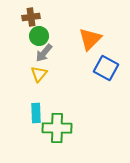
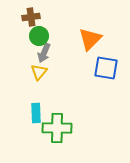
gray arrow: rotated 18 degrees counterclockwise
blue square: rotated 20 degrees counterclockwise
yellow triangle: moved 2 px up
